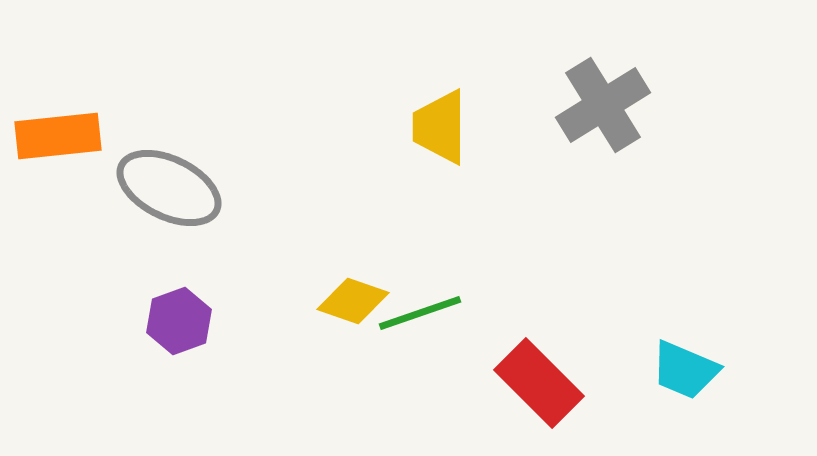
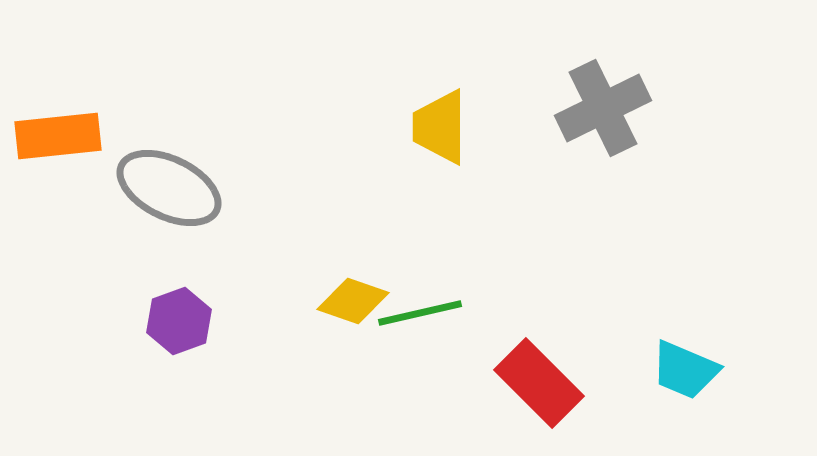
gray cross: moved 3 px down; rotated 6 degrees clockwise
green line: rotated 6 degrees clockwise
